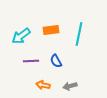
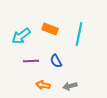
orange rectangle: moved 1 px left, 1 px up; rotated 28 degrees clockwise
